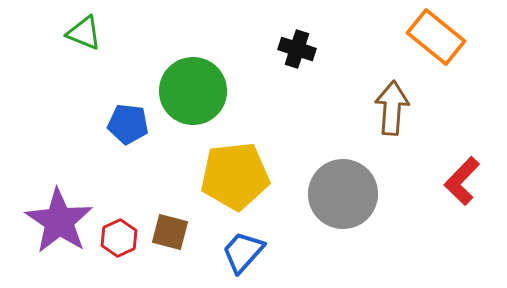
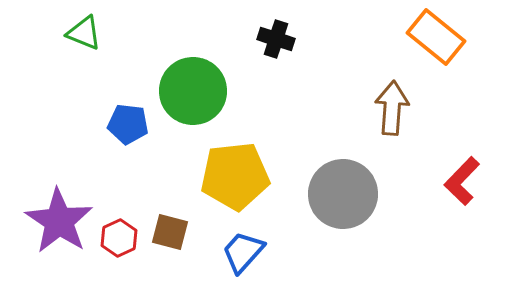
black cross: moved 21 px left, 10 px up
